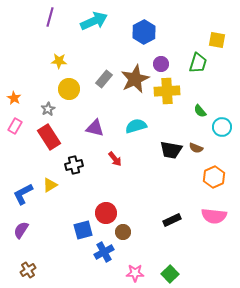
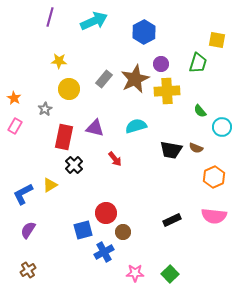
gray star: moved 3 px left
red rectangle: moved 15 px right; rotated 45 degrees clockwise
black cross: rotated 30 degrees counterclockwise
purple semicircle: moved 7 px right
